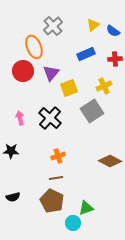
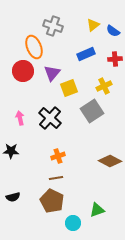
gray cross: rotated 30 degrees counterclockwise
purple triangle: moved 1 px right
green triangle: moved 11 px right, 2 px down
